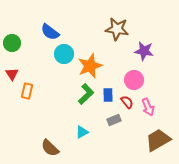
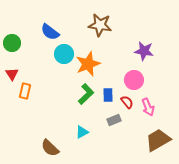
brown star: moved 17 px left, 4 px up
orange star: moved 2 px left, 2 px up
orange rectangle: moved 2 px left
